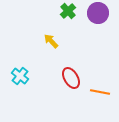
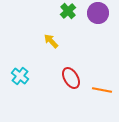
orange line: moved 2 px right, 2 px up
